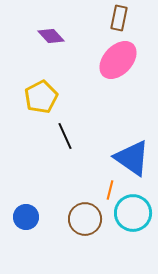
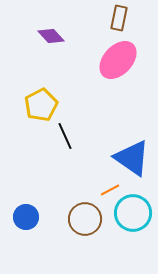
yellow pentagon: moved 8 px down
orange line: rotated 48 degrees clockwise
